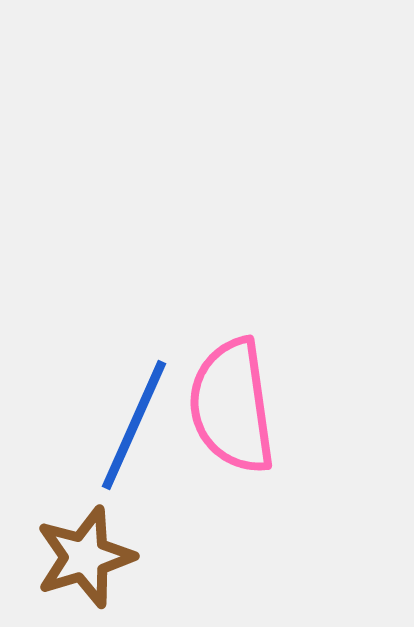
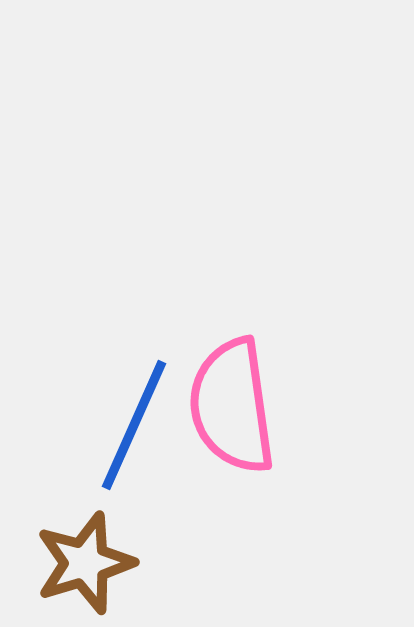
brown star: moved 6 px down
